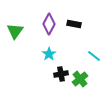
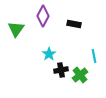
purple diamond: moved 6 px left, 8 px up
green triangle: moved 1 px right, 2 px up
cyan line: rotated 40 degrees clockwise
black cross: moved 4 px up
green cross: moved 4 px up
